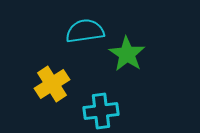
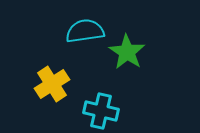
green star: moved 2 px up
cyan cross: rotated 20 degrees clockwise
